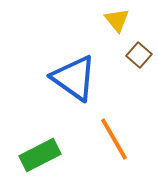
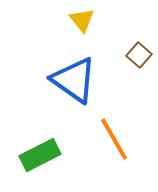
yellow triangle: moved 35 px left
blue triangle: moved 2 px down
